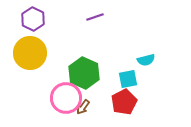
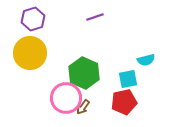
purple hexagon: rotated 15 degrees clockwise
red pentagon: rotated 15 degrees clockwise
